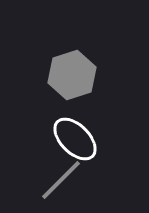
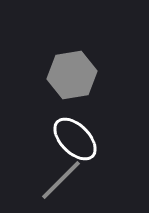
gray hexagon: rotated 9 degrees clockwise
